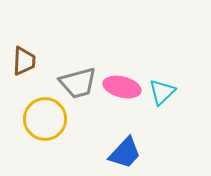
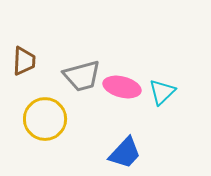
gray trapezoid: moved 4 px right, 7 px up
